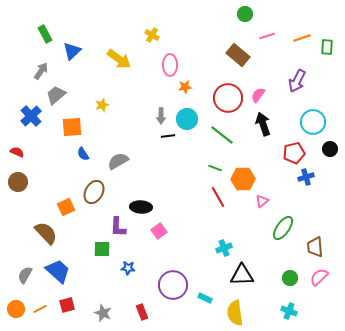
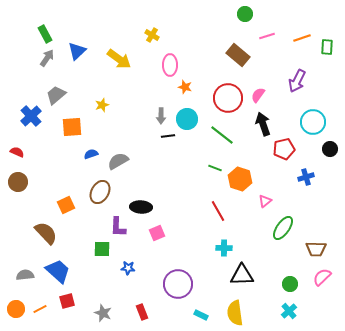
blue triangle at (72, 51): moved 5 px right
gray arrow at (41, 71): moved 6 px right, 13 px up
orange star at (185, 87): rotated 24 degrees clockwise
red pentagon at (294, 153): moved 10 px left, 4 px up
blue semicircle at (83, 154): moved 8 px right; rotated 104 degrees clockwise
orange hexagon at (243, 179): moved 3 px left; rotated 20 degrees clockwise
brown ellipse at (94, 192): moved 6 px right
red line at (218, 197): moved 14 px down
pink triangle at (262, 201): moved 3 px right
orange square at (66, 207): moved 2 px up
pink square at (159, 231): moved 2 px left, 2 px down; rotated 14 degrees clockwise
brown trapezoid at (315, 247): moved 1 px right, 2 px down; rotated 85 degrees counterclockwise
cyan cross at (224, 248): rotated 21 degrees clockwise
gray semicircle at (25, 275): rotated 54 degrees clockwise
pink semicircle at (319, 277): moved 3 px right
green circle at (290, 278): moved 6 px down
purple circle at (173, 285): moved 5 px right, 1 px up
cyan rectangle at (205, 298): moved 4 px left, 17 px down
red square at (67, 305): moved 4 px up
cyan cross at (289, 311): rotated 28 degrees clockwise
